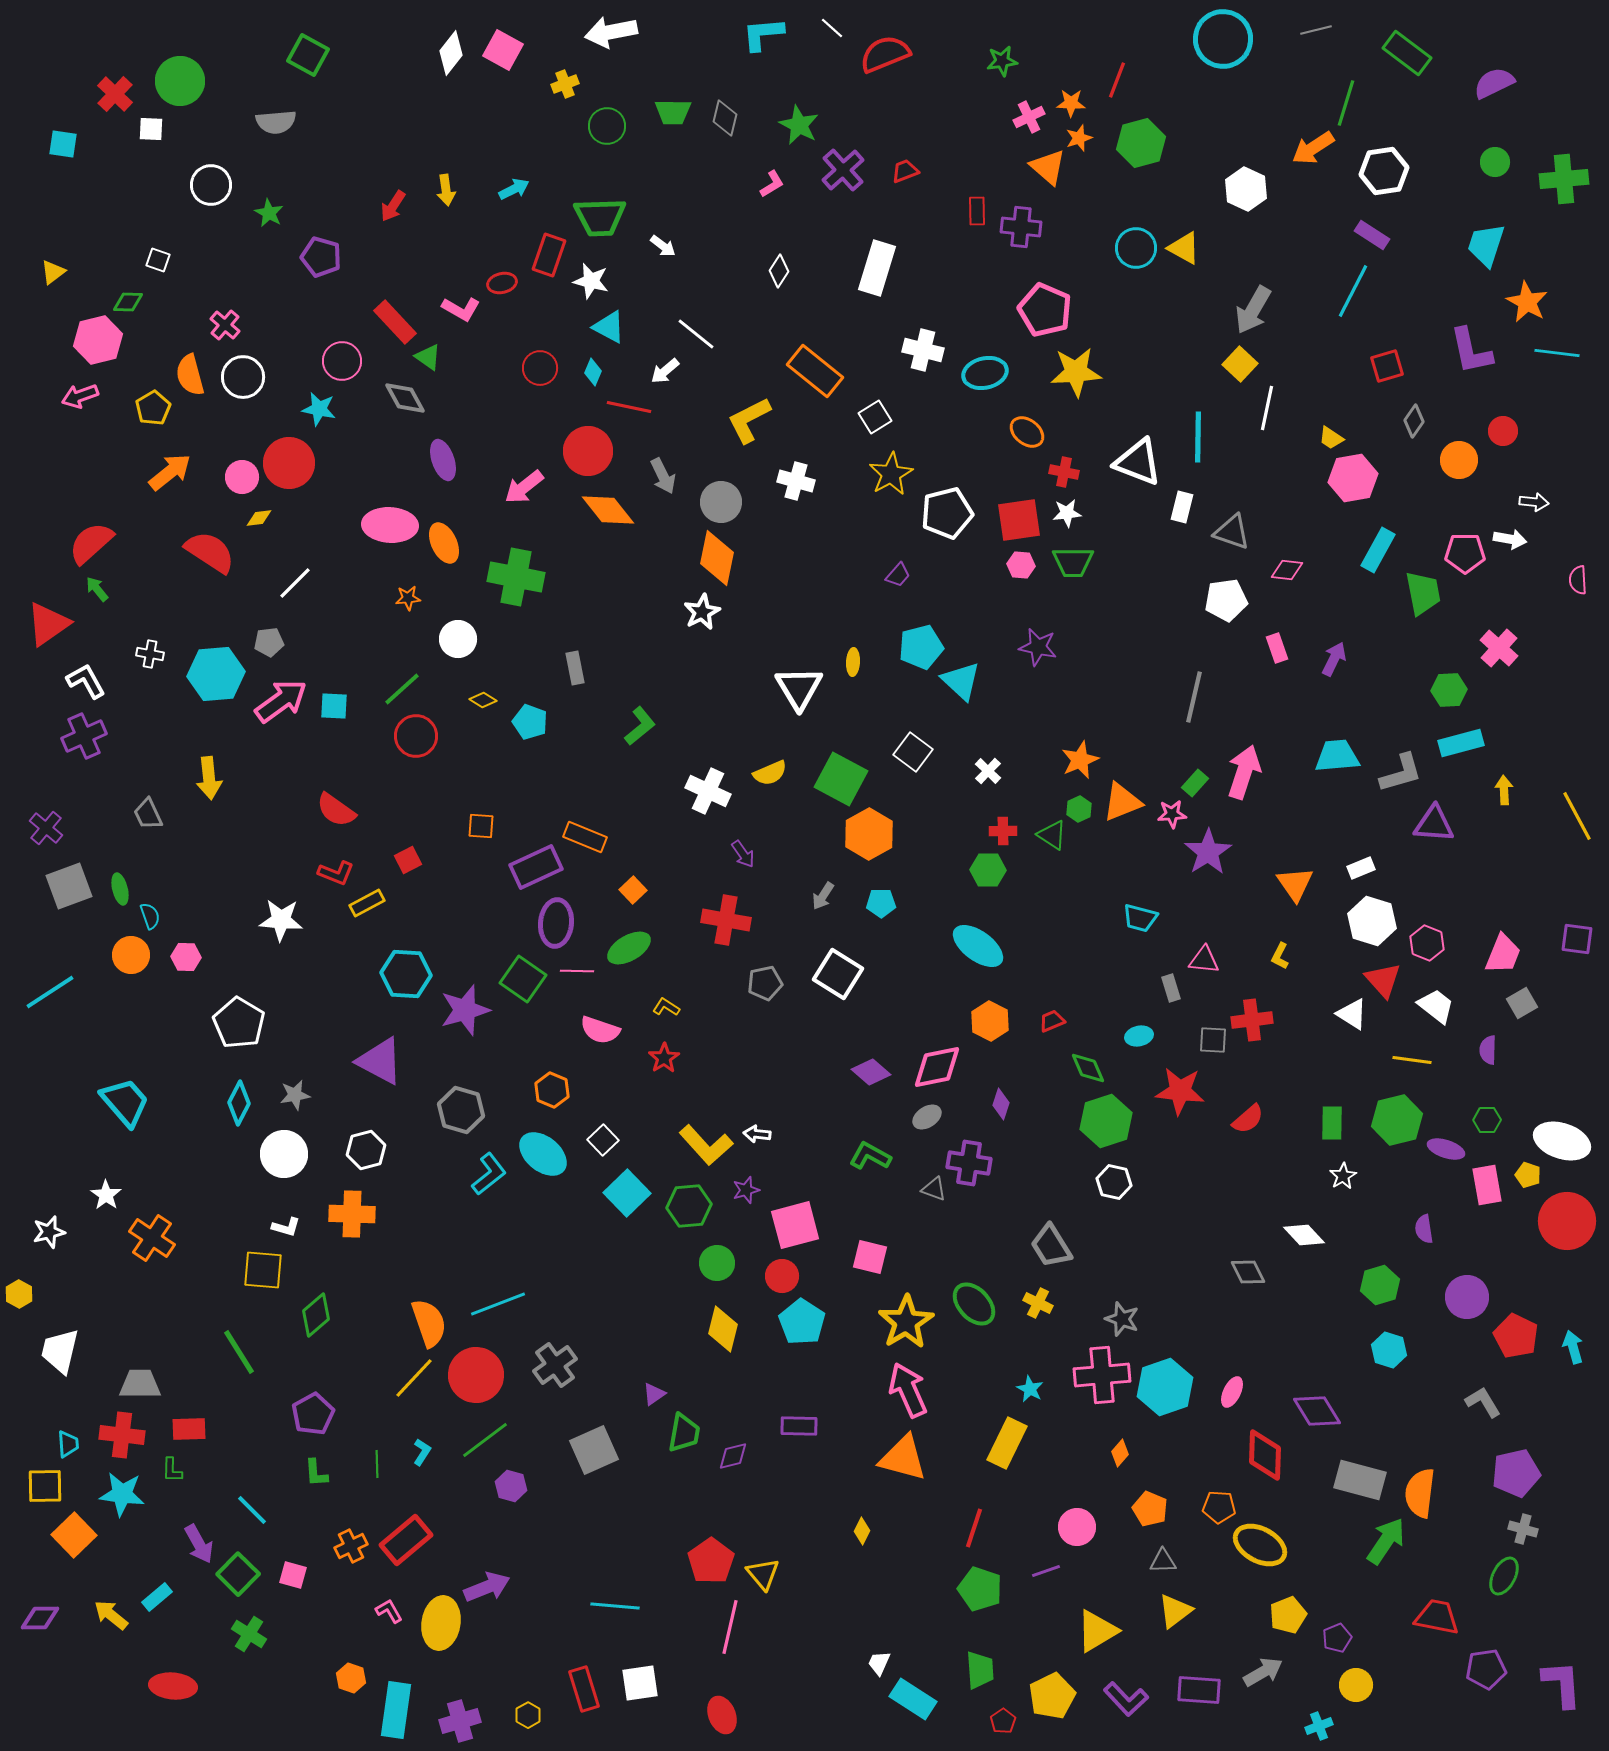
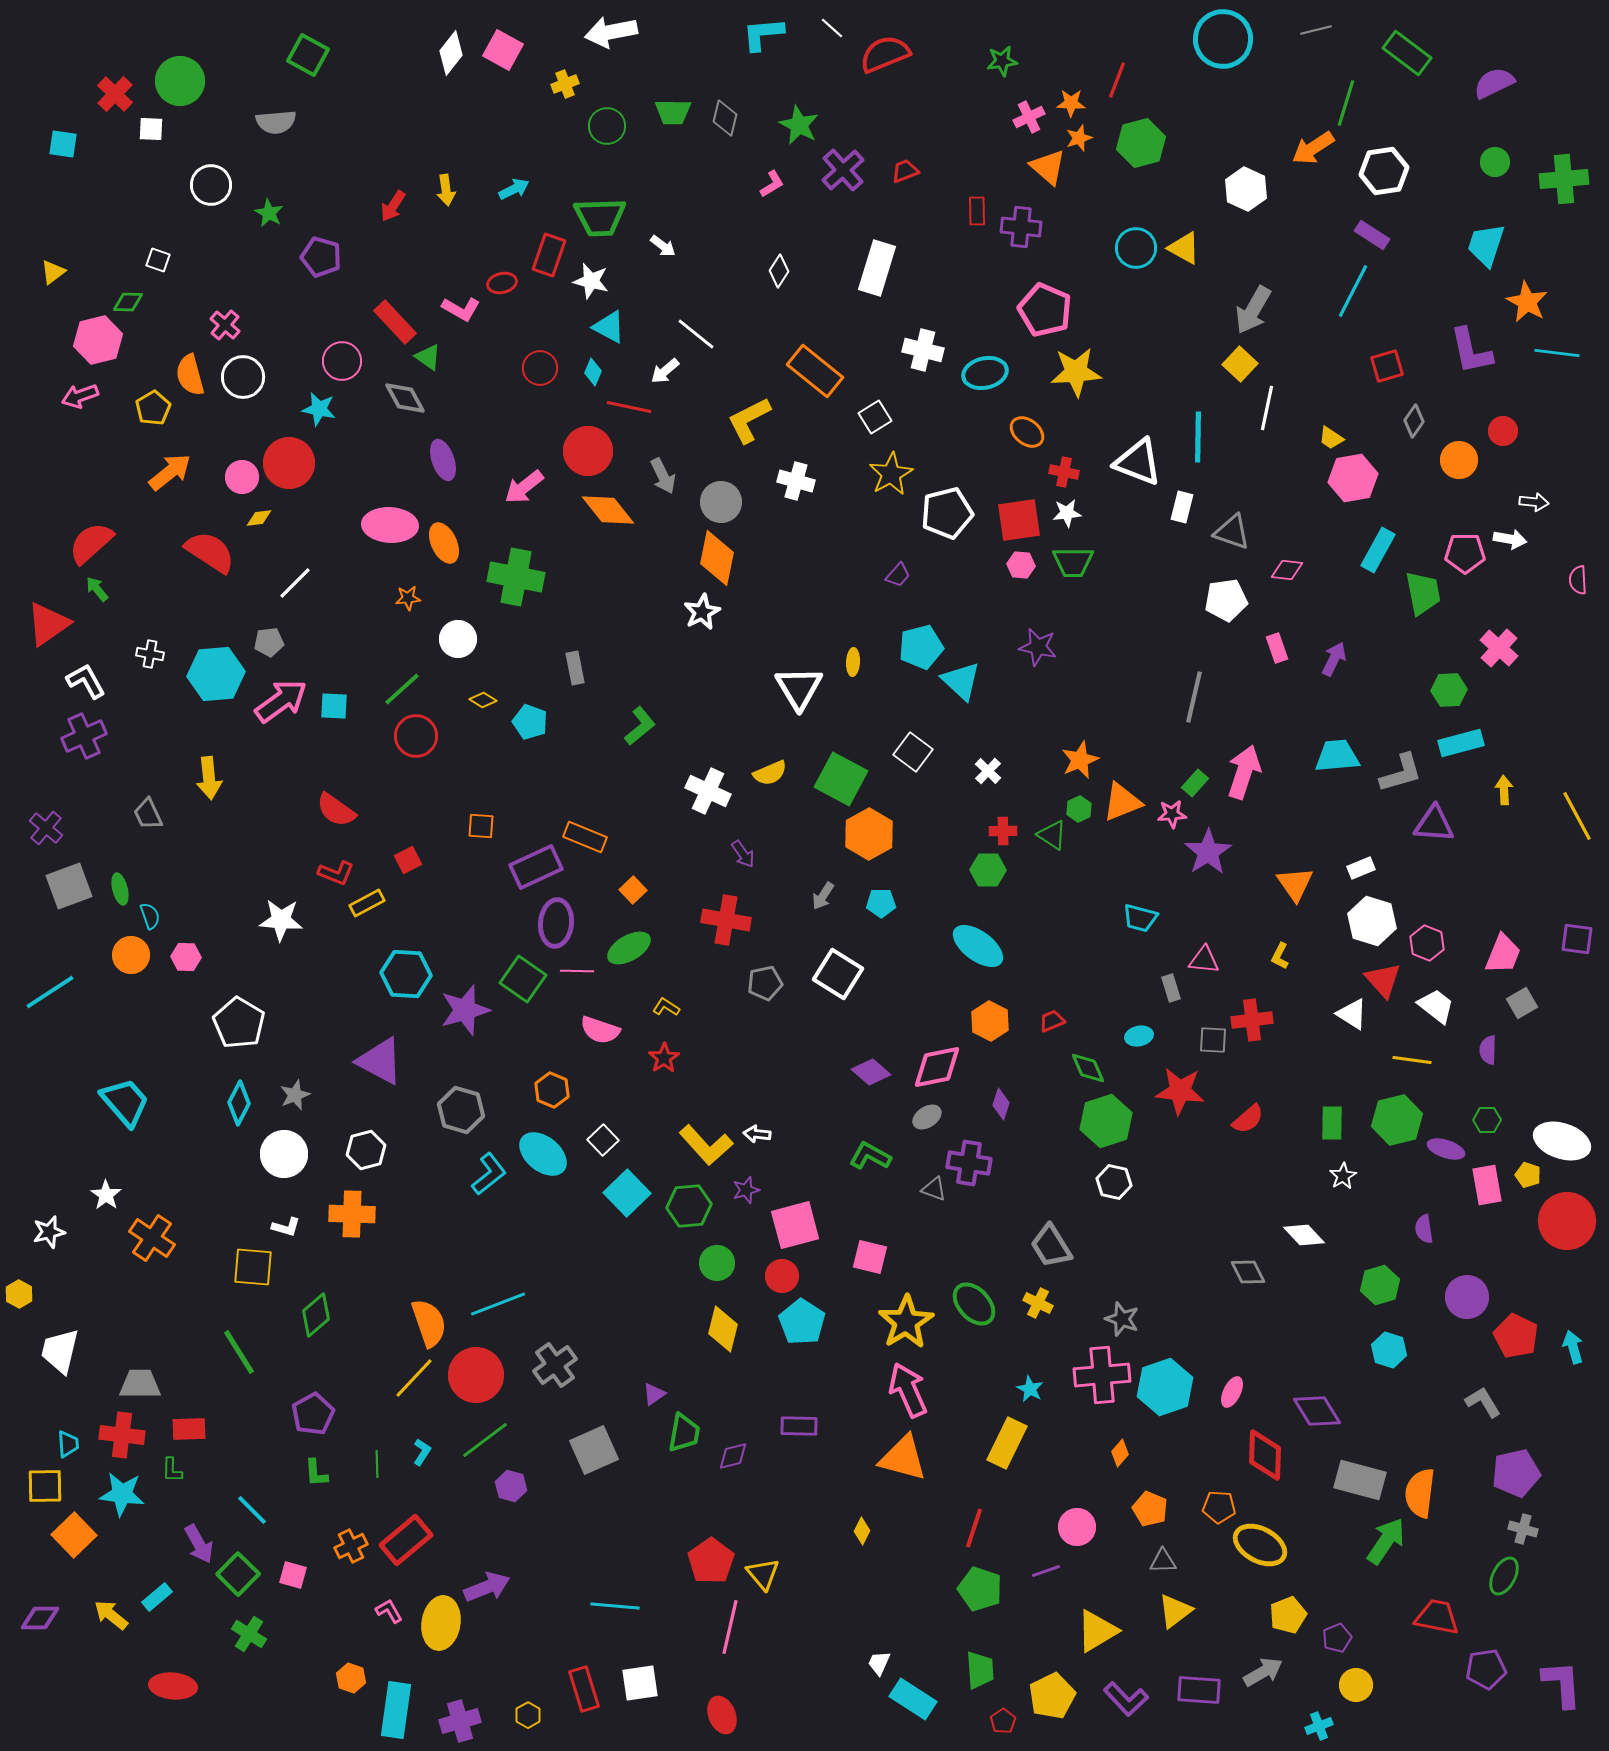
gray star at (295, 1095): rotated 12 degrees counterclockwise
yellow square at (263, 1270): moved 10 px left, 3 px up
